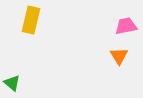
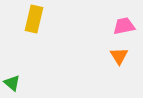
yellow rectangle: moved 3 px right, 1 px up
pink trapezoid: moved 2 px left
